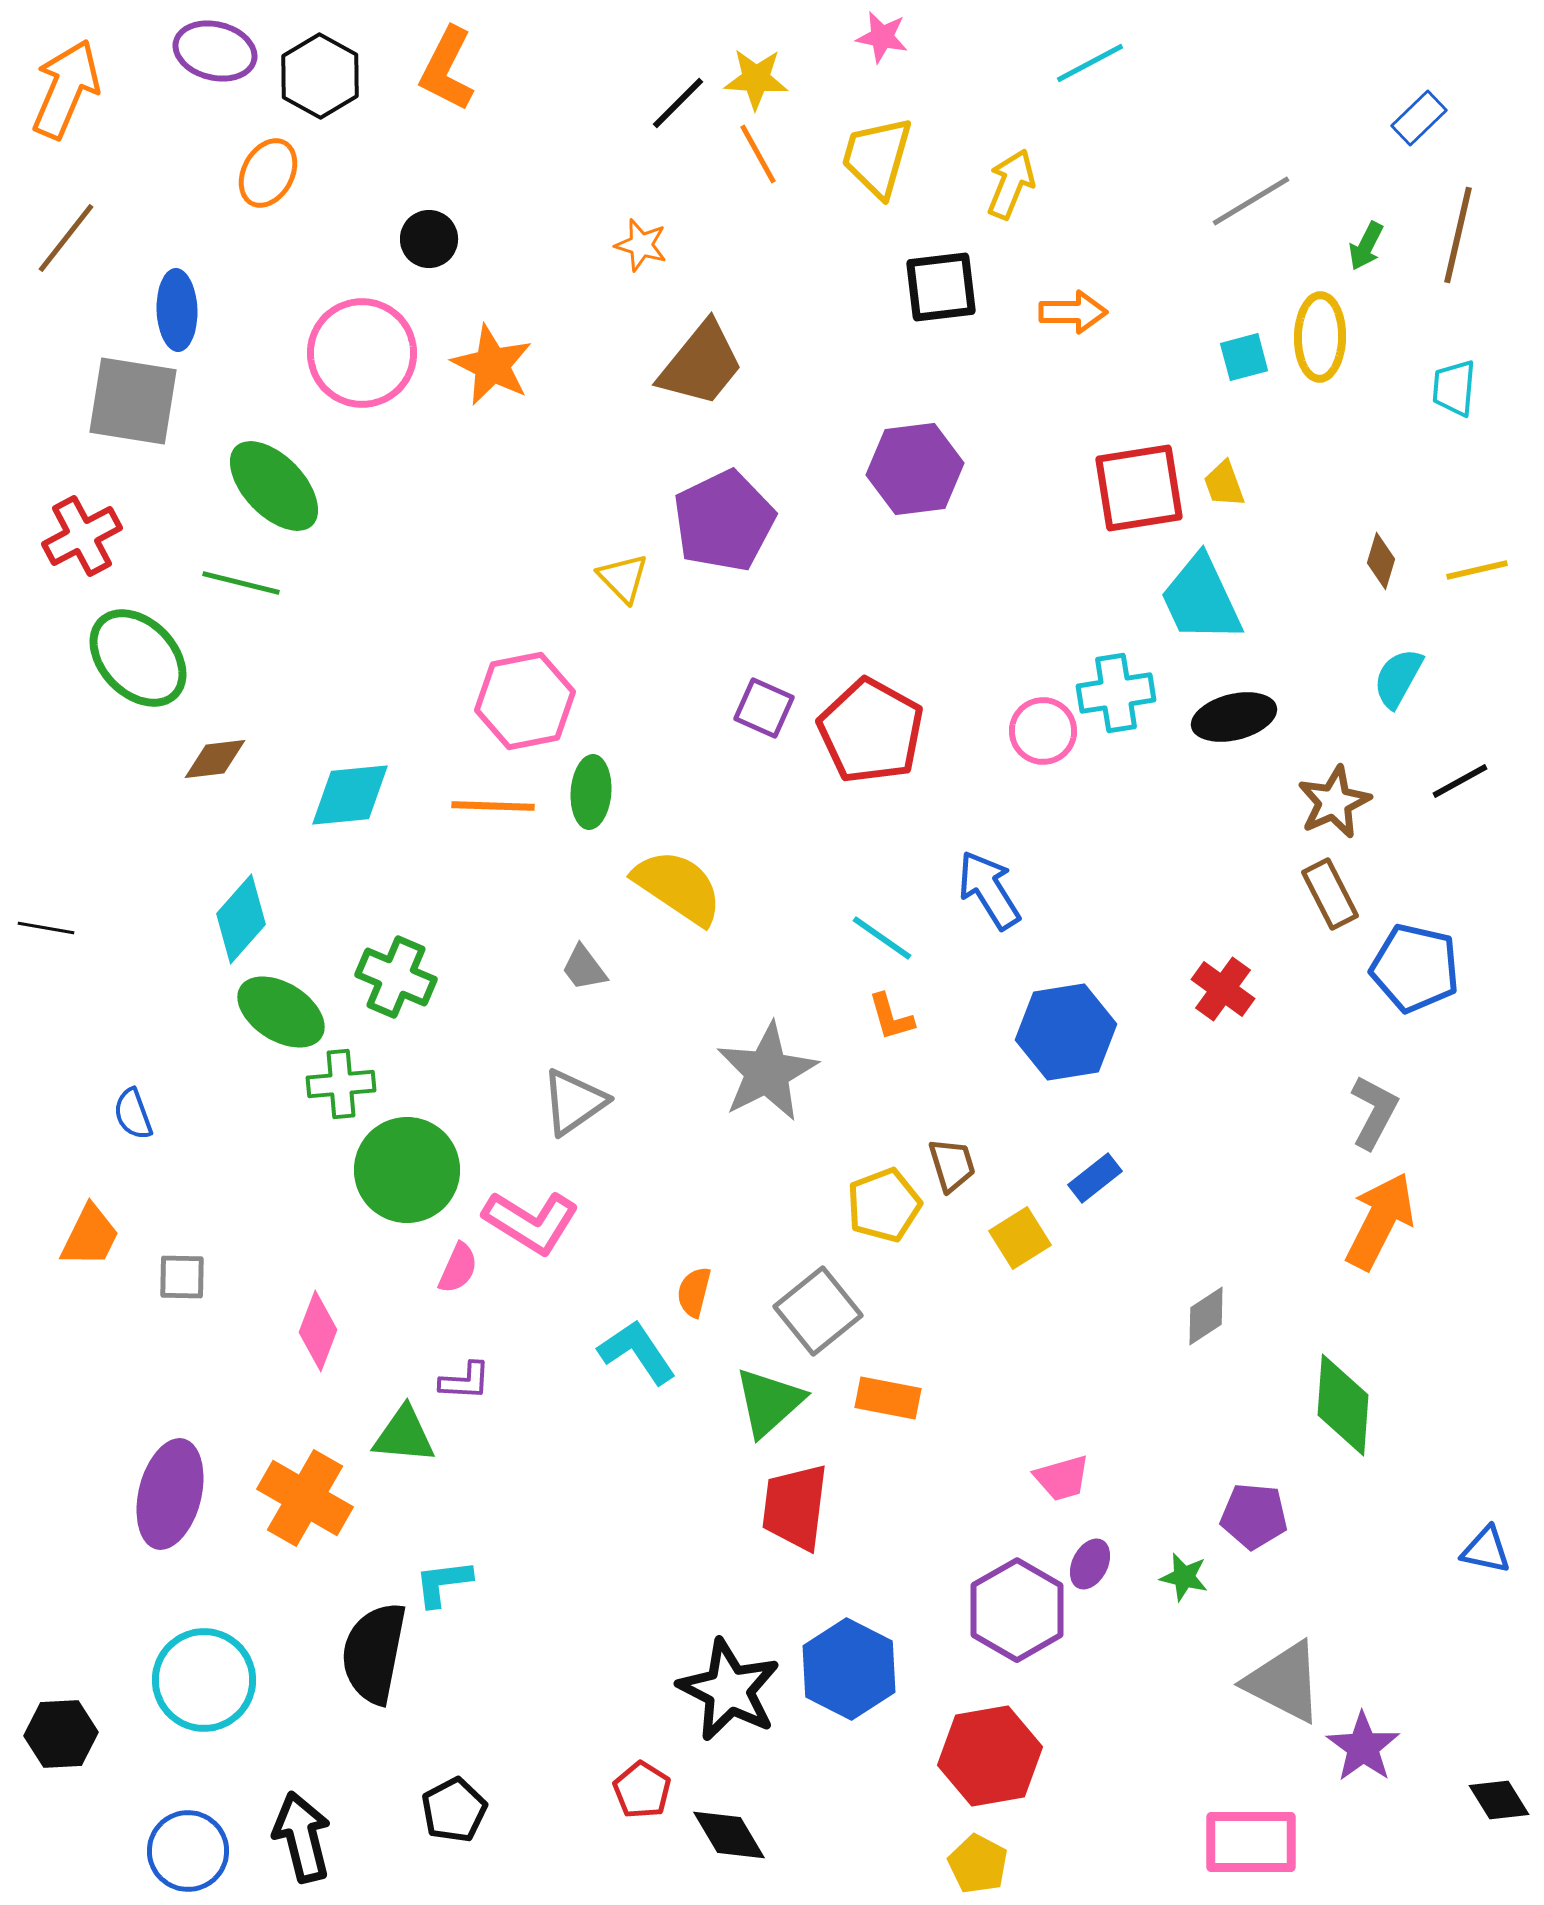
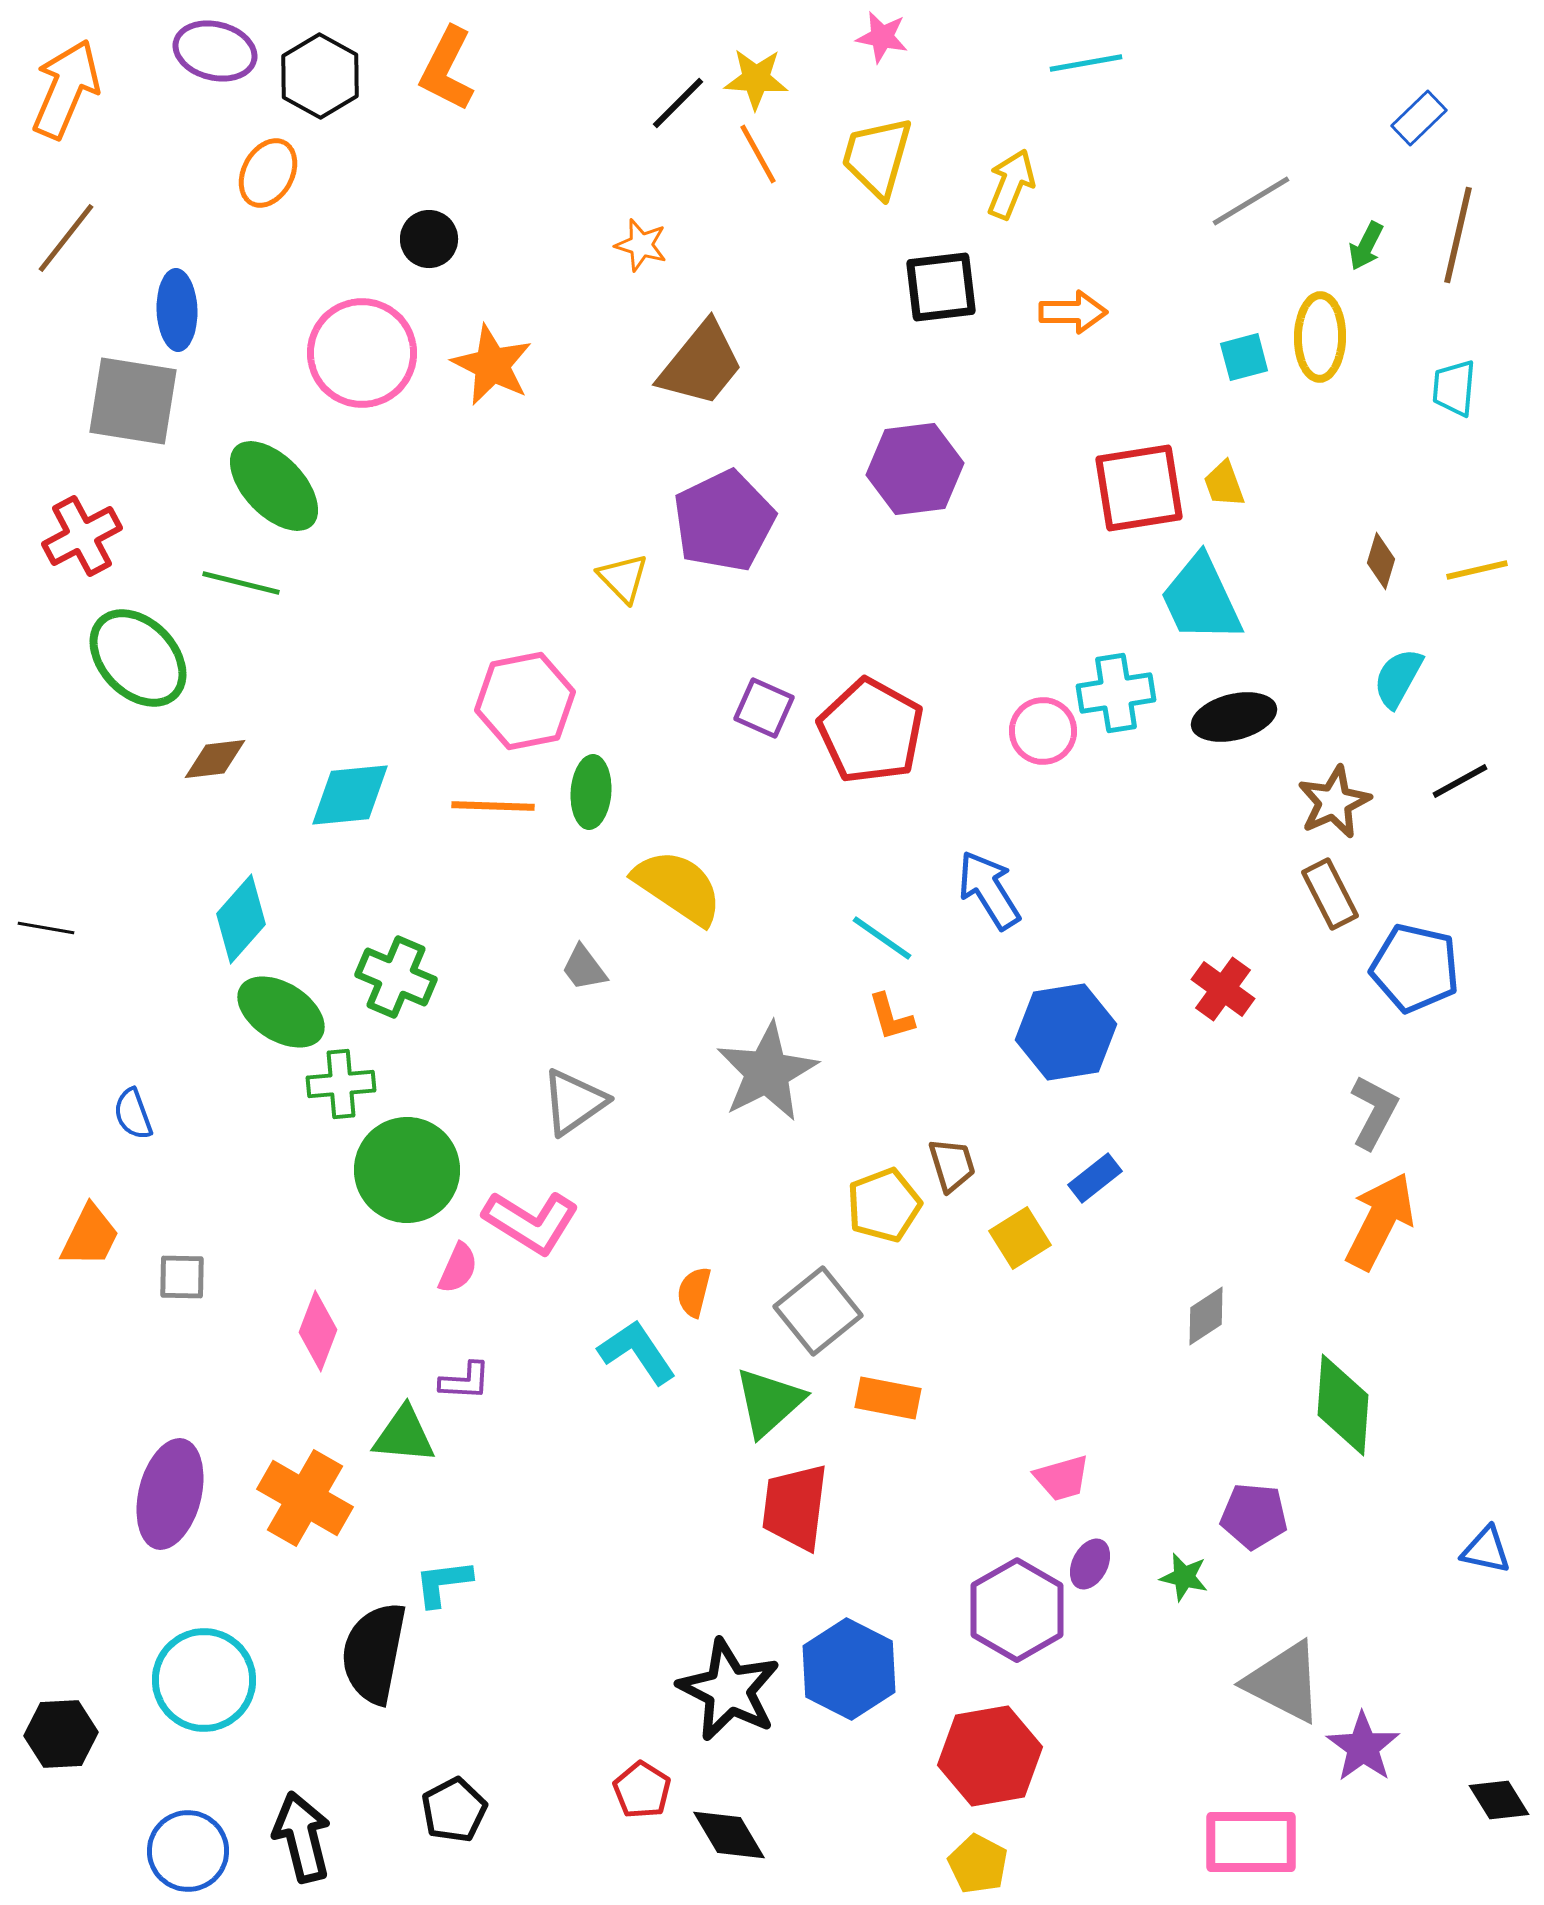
cyan line at (1090, 63): moved 4 px left; rotated 18 degrees clockwise
